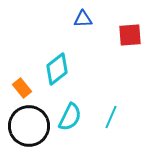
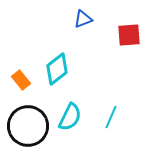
blue triangle: rotated 18 degrees counterclockwise
red square: moved 1 px left
orange rectangle: moved 1 px left, 8 px up
black circle: moved 1 px left
